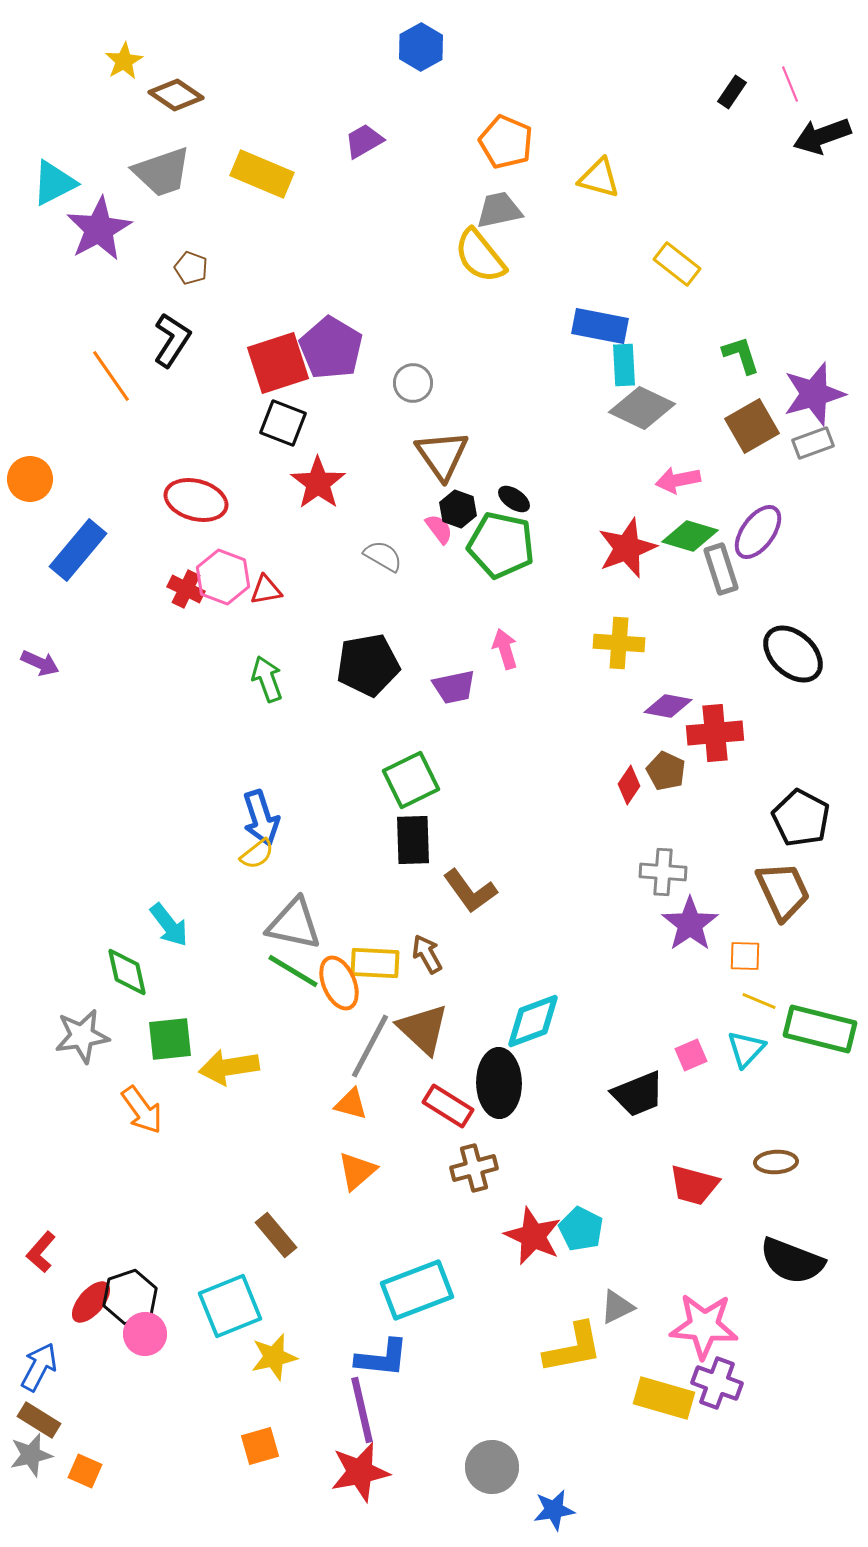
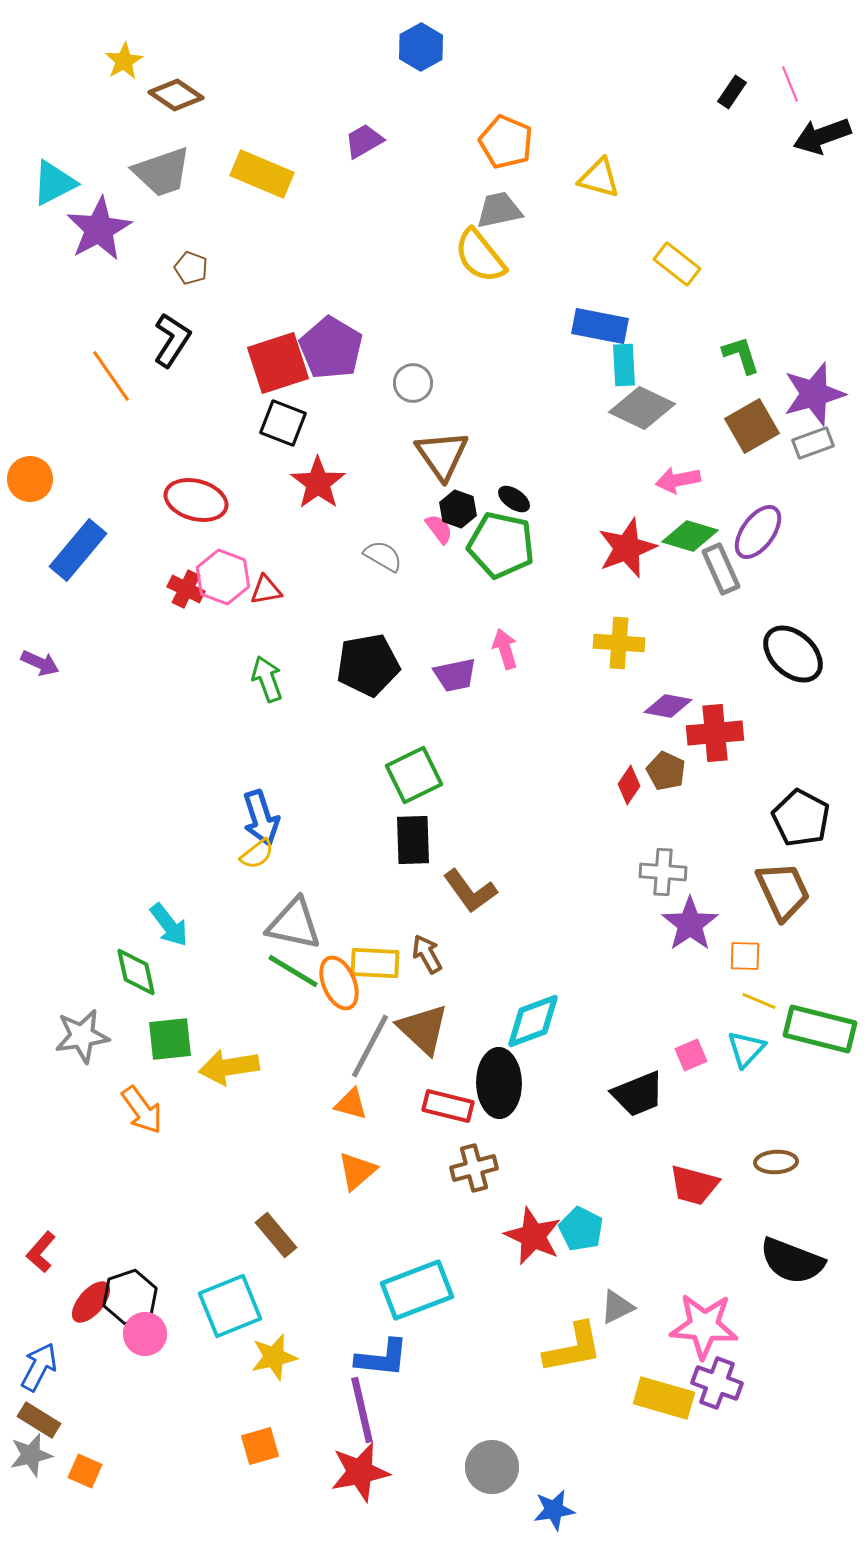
gray rectangle at (721, 569): rotated 6 degrees counterclockwise
purple trapezoid at (454, 687): moved 1 px right, 12 px up
green square at (411, 780): moved 3 px right, 5 px up
green diamond at (127, 972): moved 9 px right
red rectangle at (448, 1106): rotated 18 degrees counterclockwise
